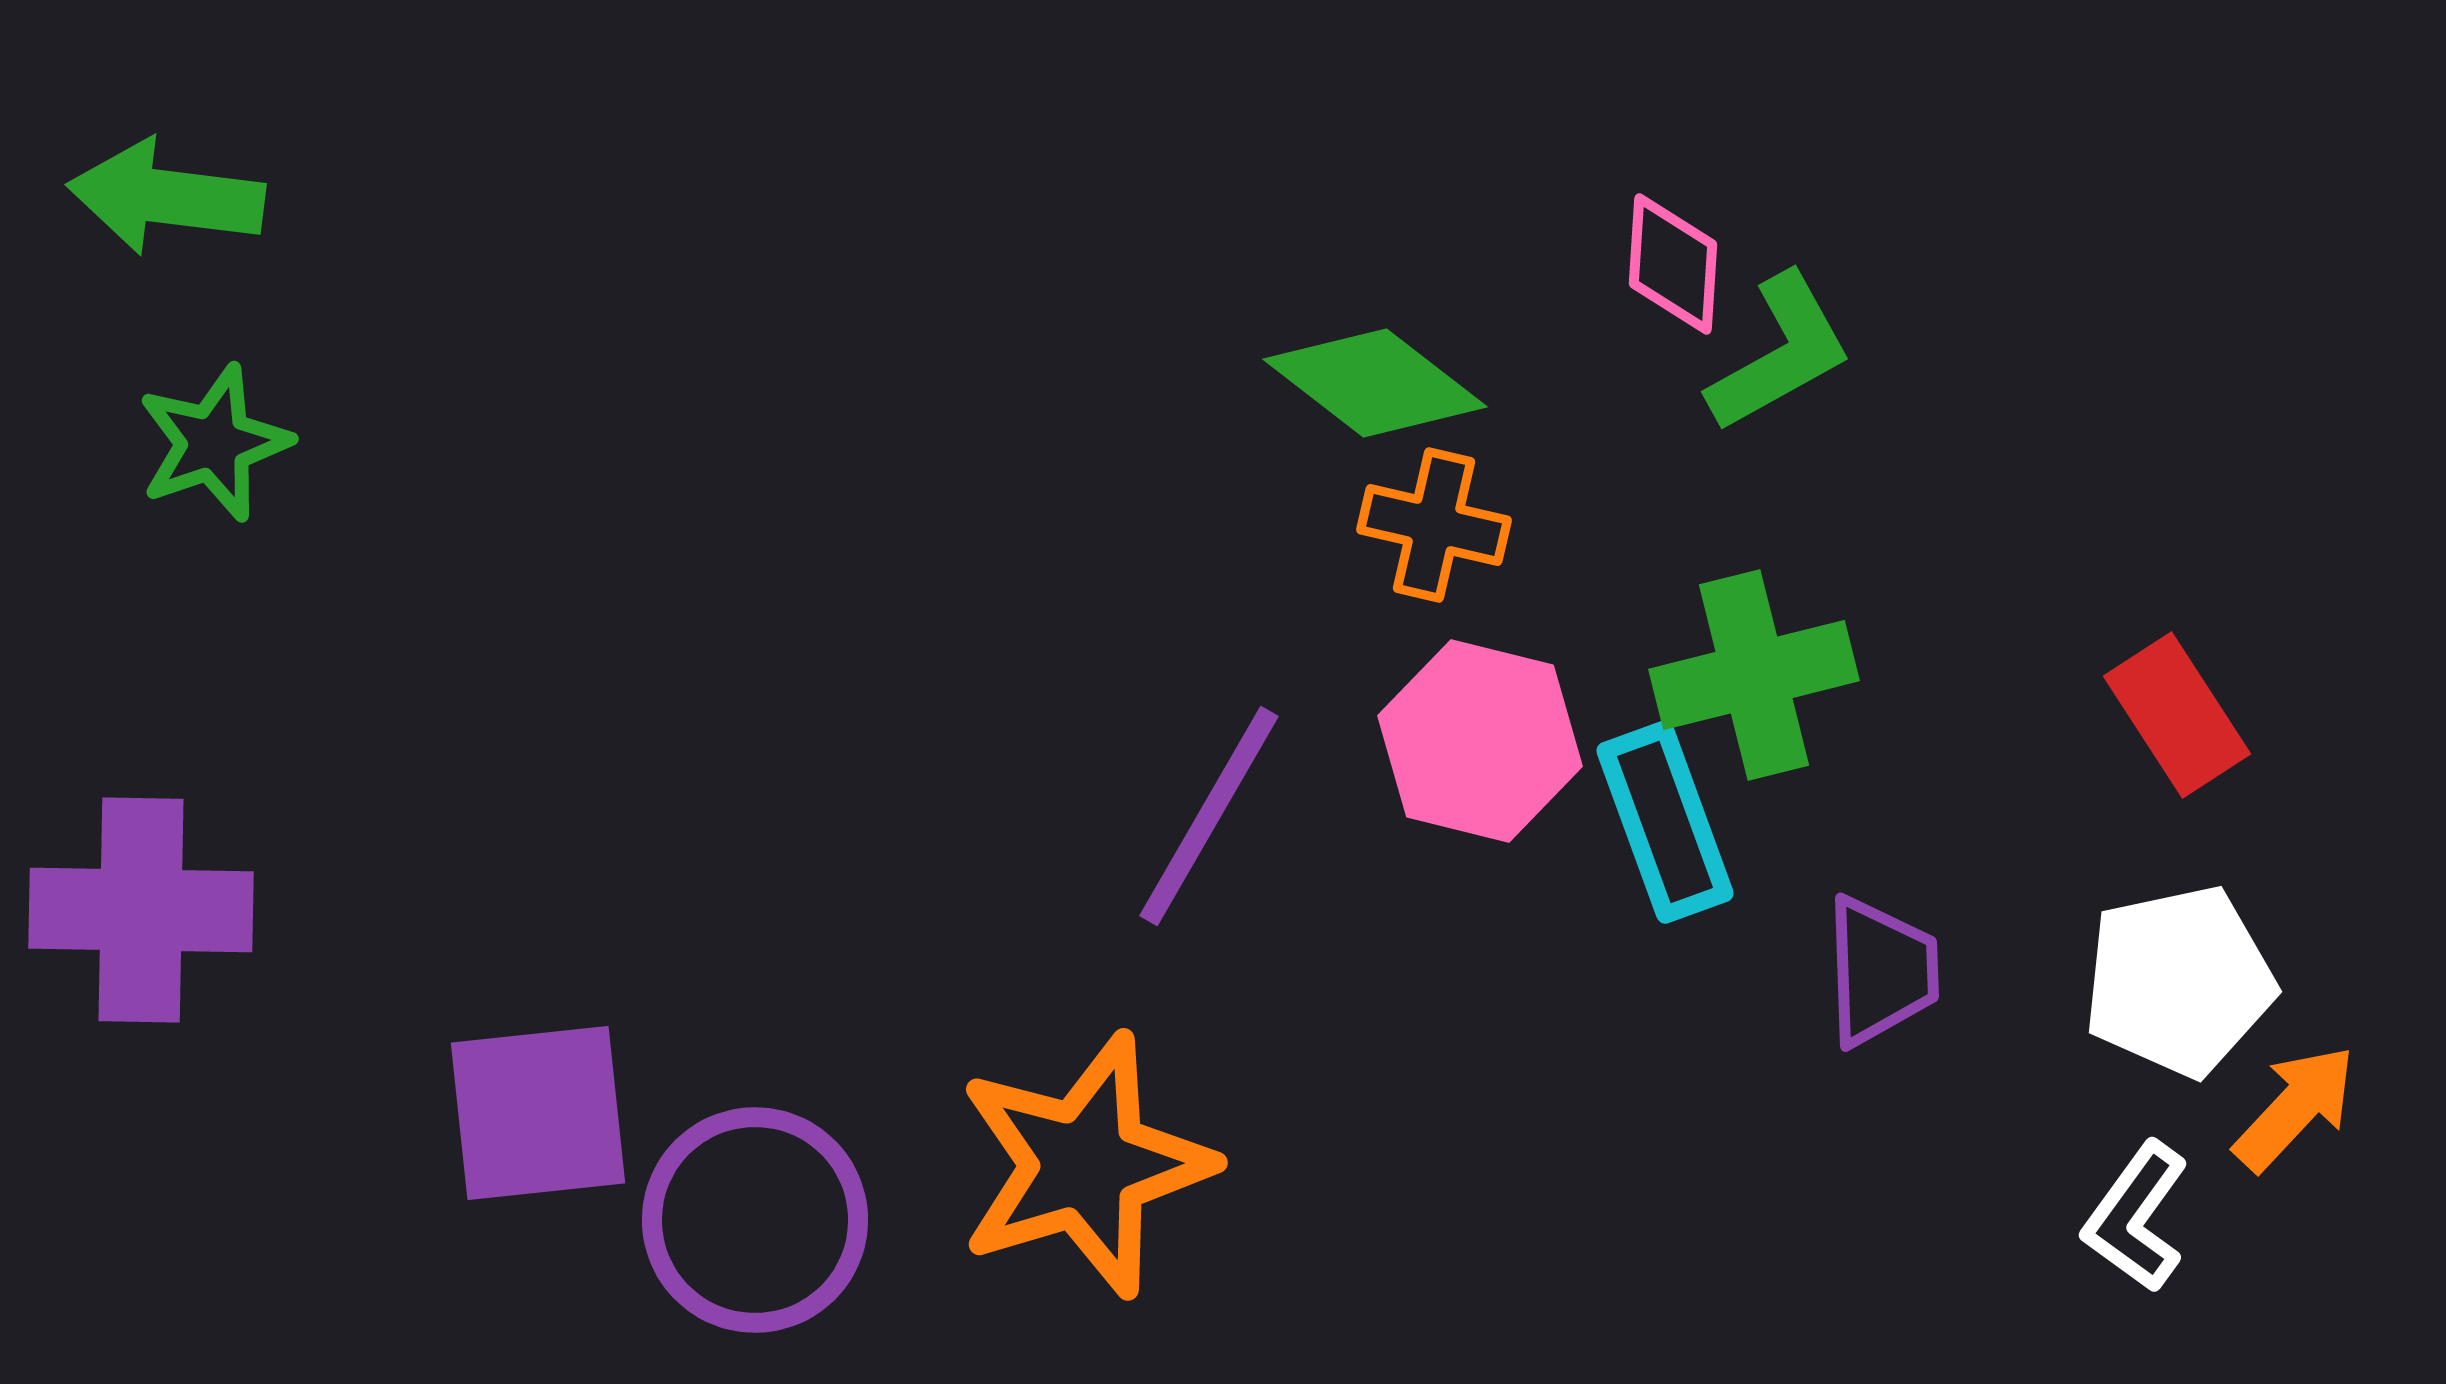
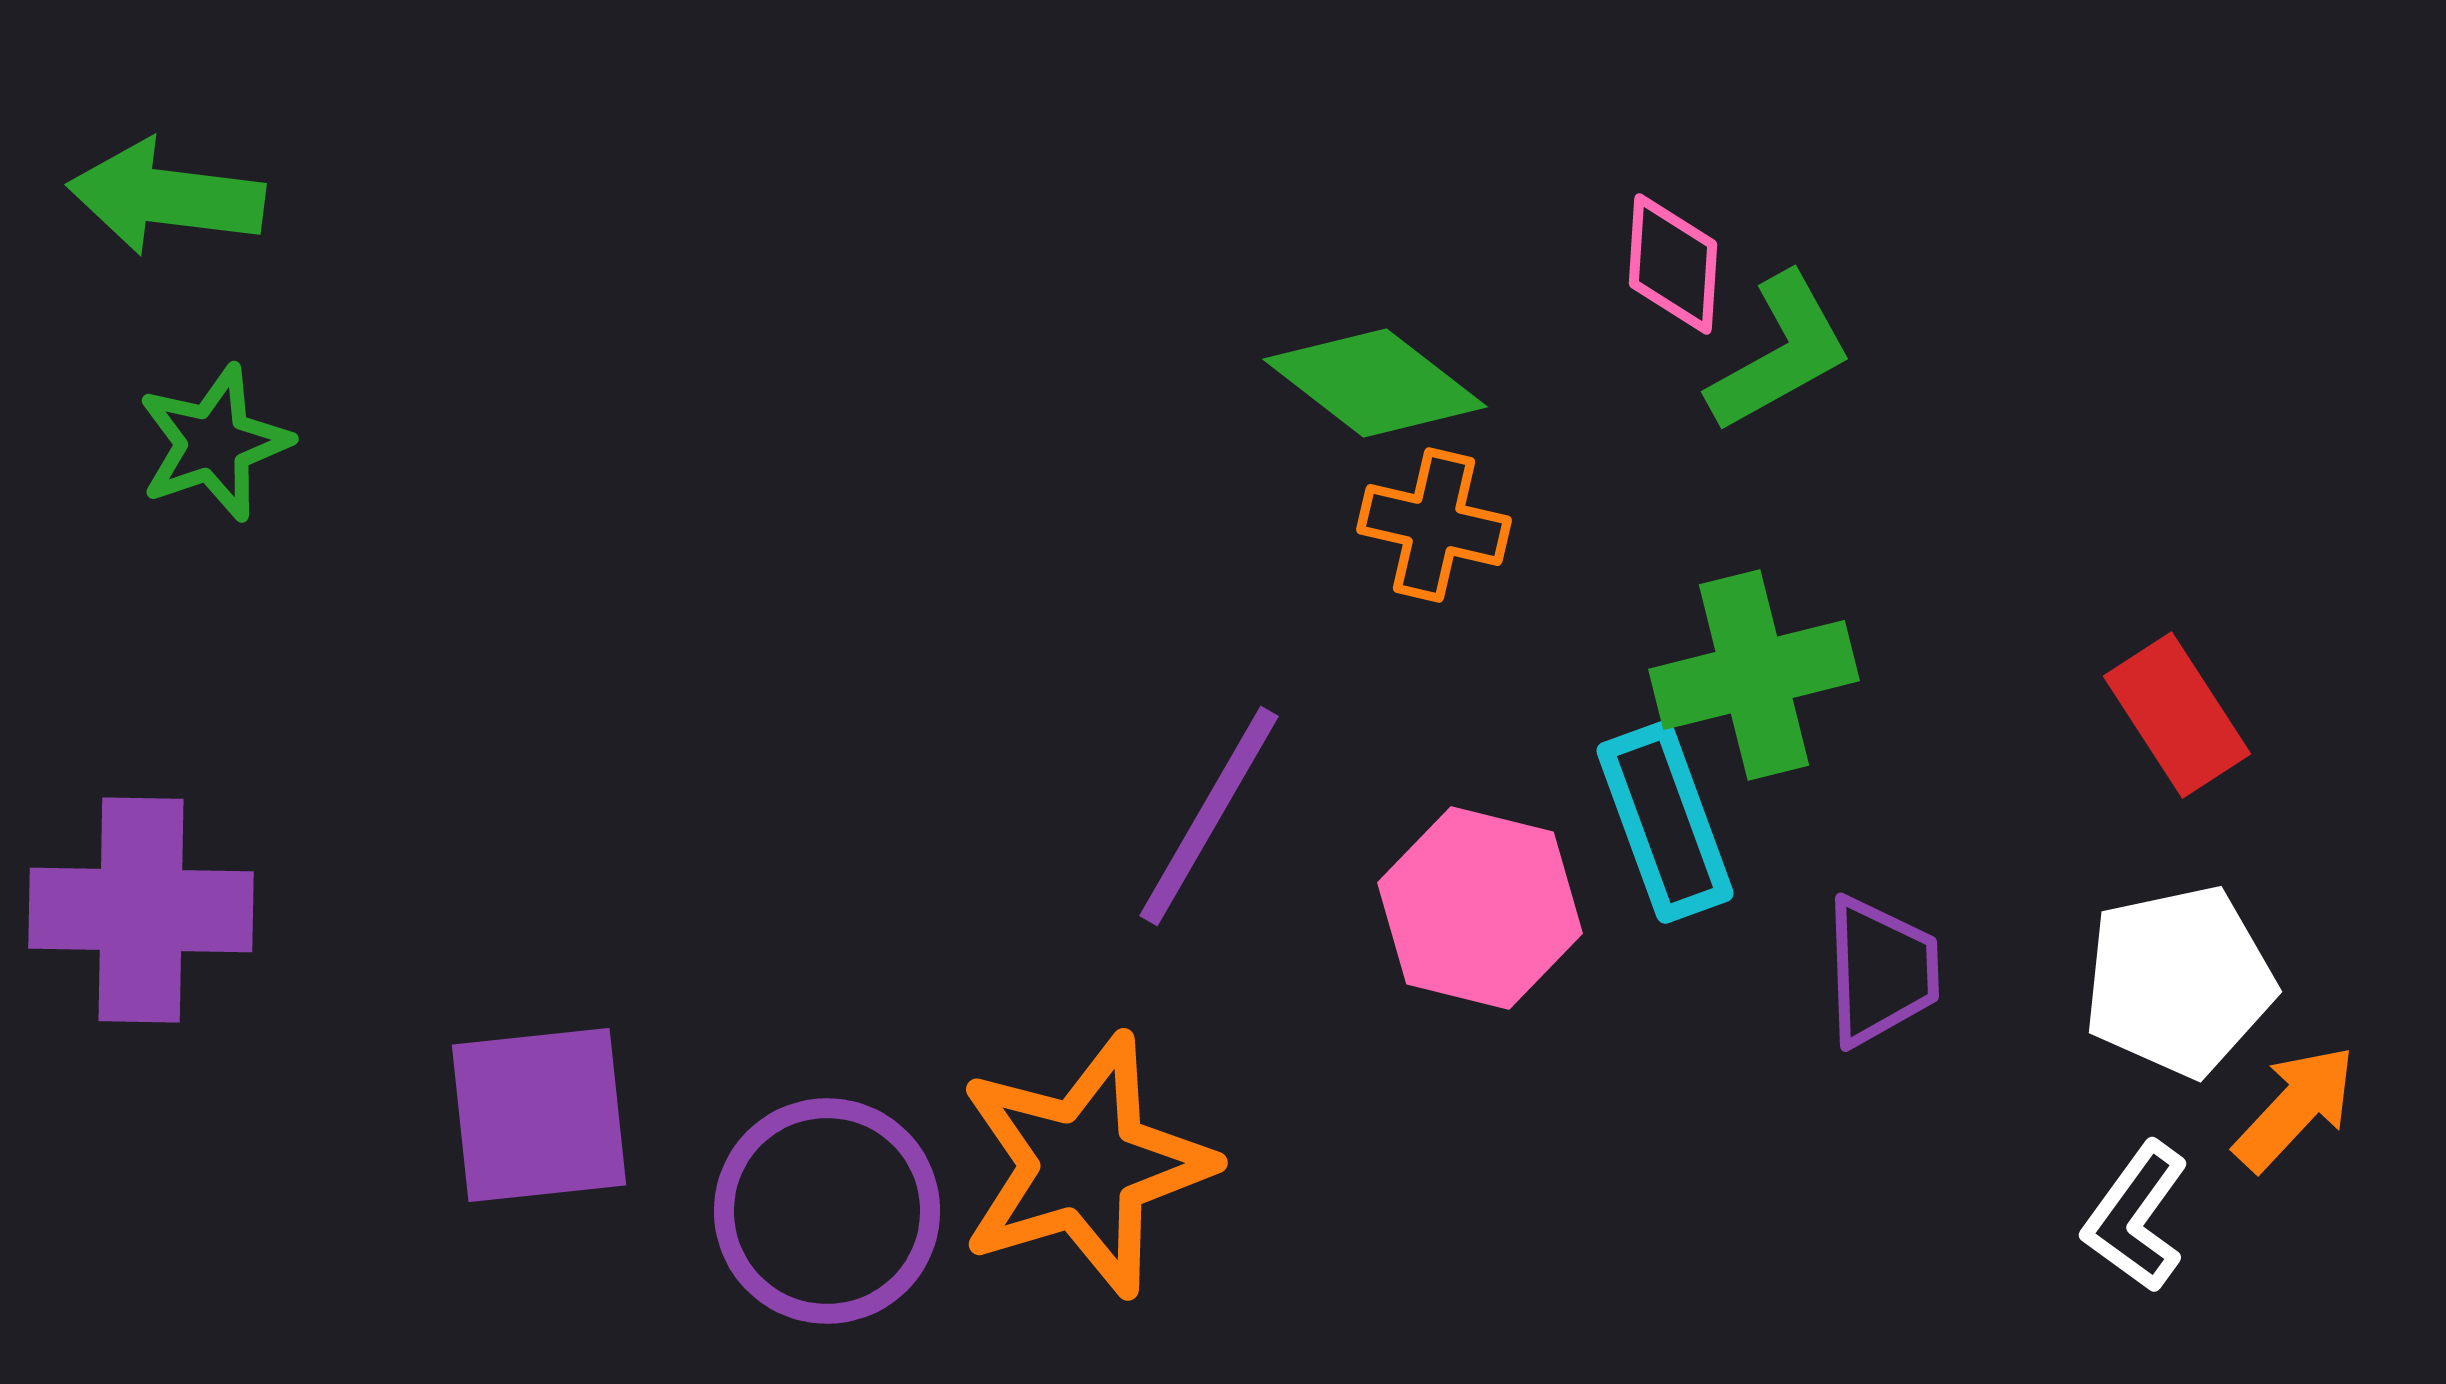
pink hexagon: moved 167 px down
purple square: moved 1 px right, 2 px down
purple circle: moved 72 px right, 9 px up
